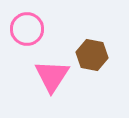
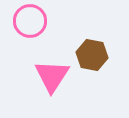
pink circle: moved 3 px right, 8 px up
